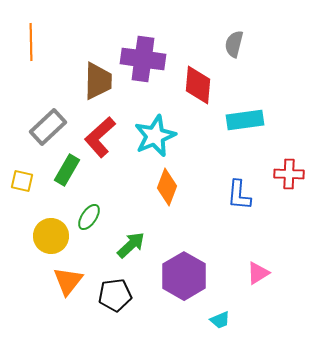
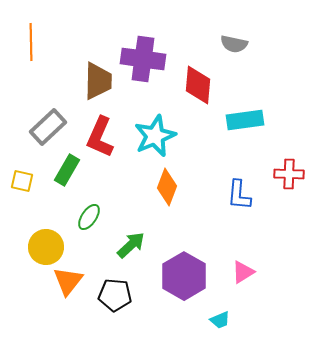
gray semicircle: rotated 92 degrees counterclockwise
red L-shape: rotated 24 degrees counterclockwise
yellow circle: moved 5 px left, 11 px down
pink triangle: moved 15 px left, 1 px up
black pentagon: rotated 12 degrees clockwise
